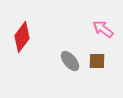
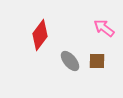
pink arrow: moved 1 px right, 1 px up
red diamond: moved 18 px right, 2 px up
